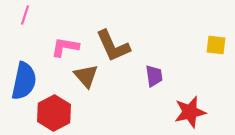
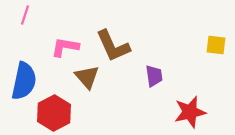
brown triangle: moved 1 px right, 1 px down
